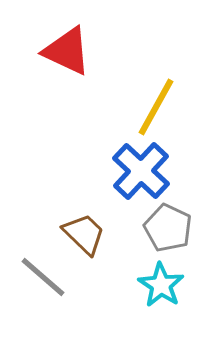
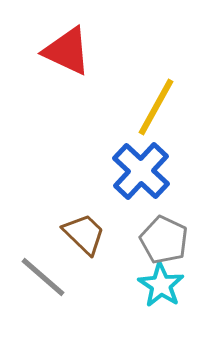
gray pentagon: moved 4 px left, 12 px down
